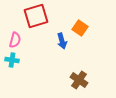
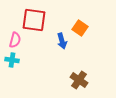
red square: moved 2 px left, 4 px down; rotated 25 degrees clockwise
